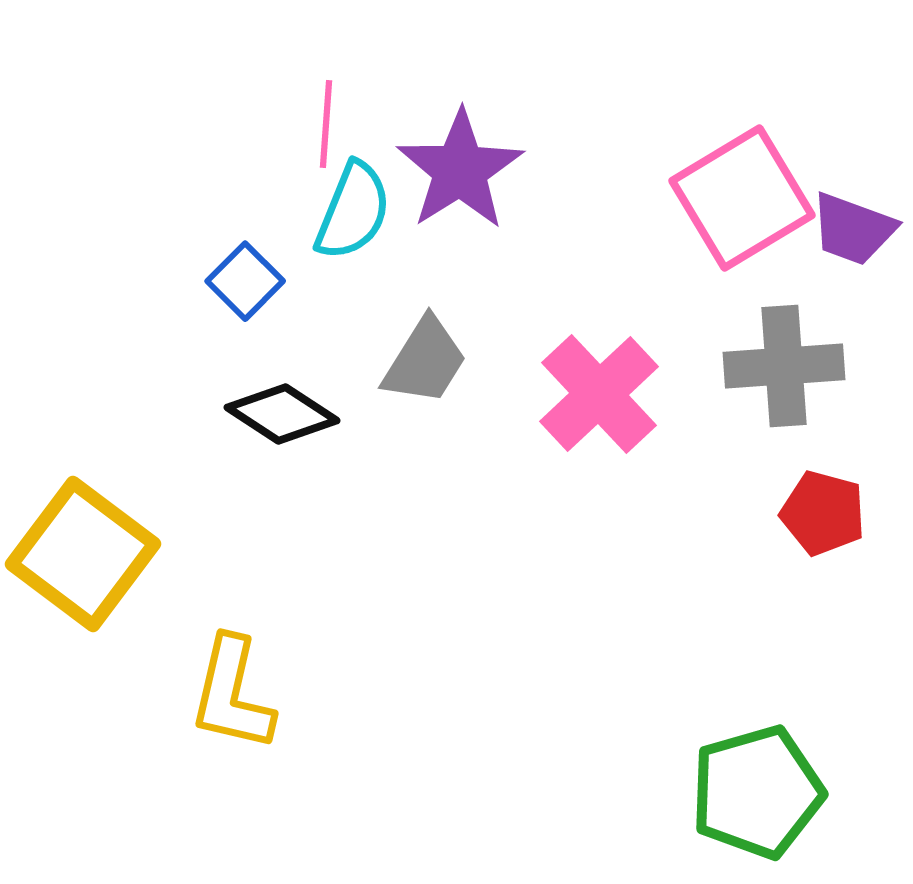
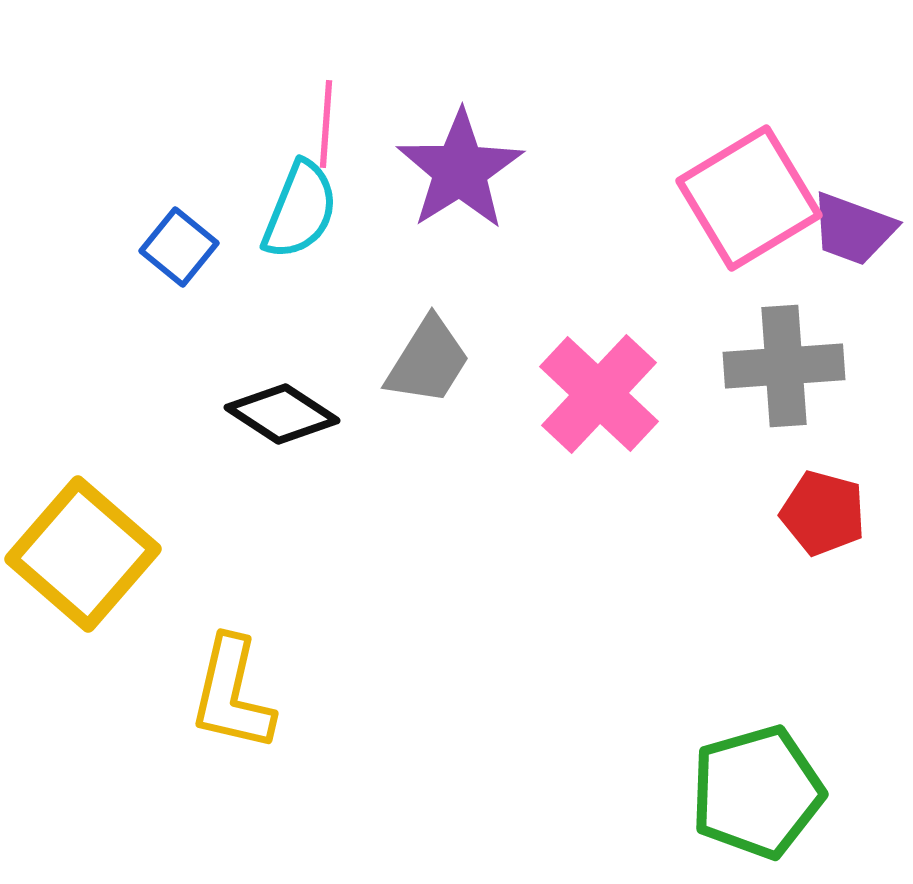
pink square: moved 7 px right
cyan semicircle: moved 53 px left, 1 px up
blue square: moved 66 px left, 34 px up; rotated 6 degrees counterclockwise
gray trapezoid: moved 3 px right
pink cross: rotated 4 degrees counterclockwise
yellow square: rotated 4 degrees clockwise
